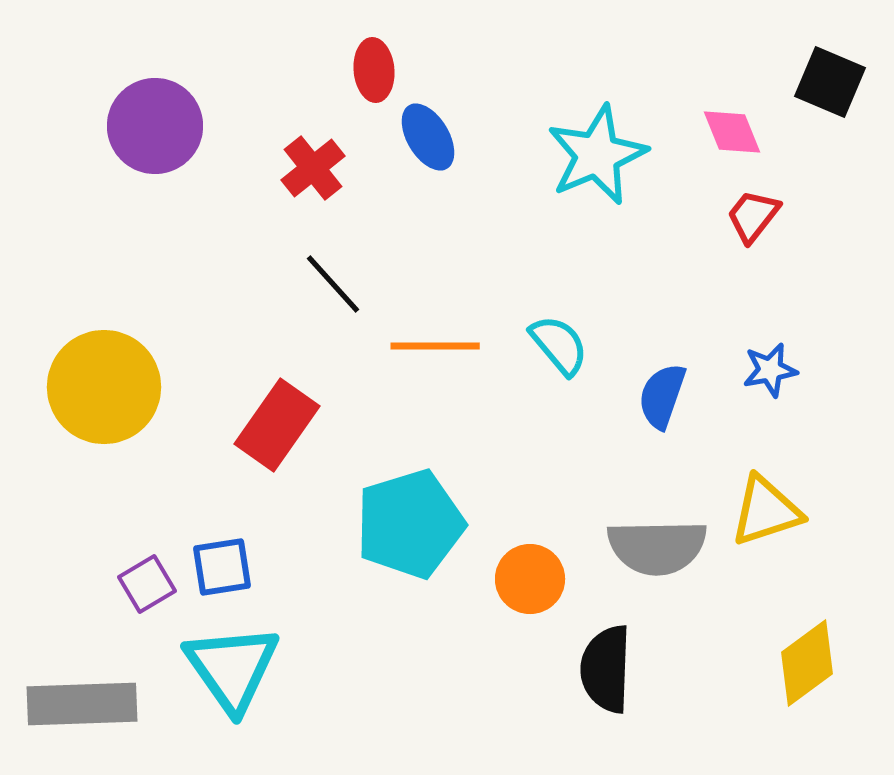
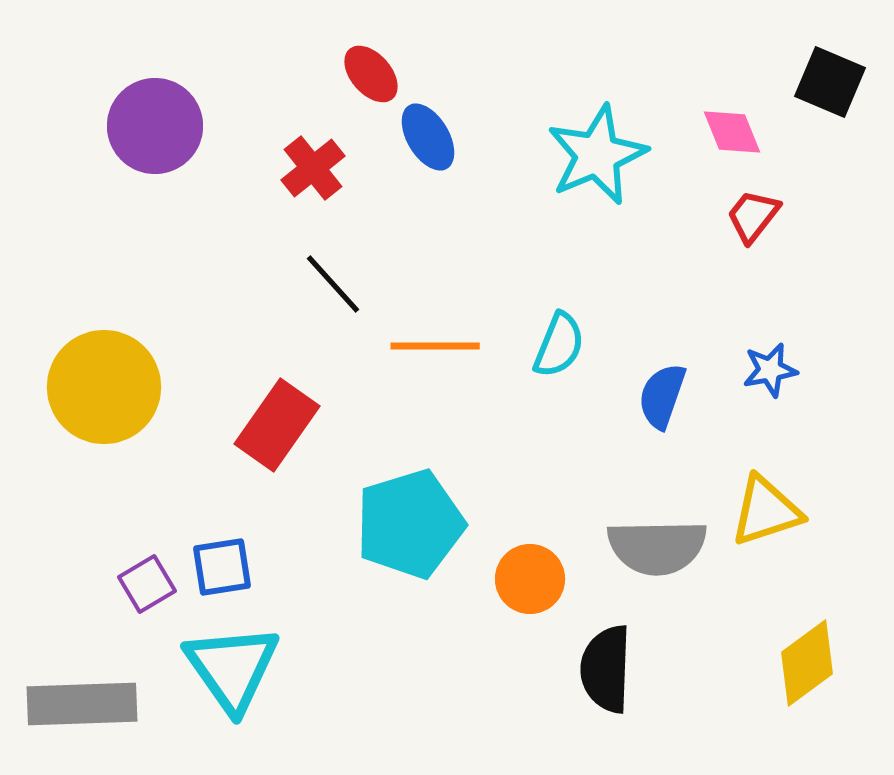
red ellipse: moved 3 px left, 4 px down; rotated 36 degrees counterclockwise
cyan semicircle: rotated 62 degrees clockwise
